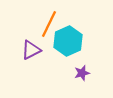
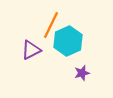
orange line: moved 2 px right, 1 px down
